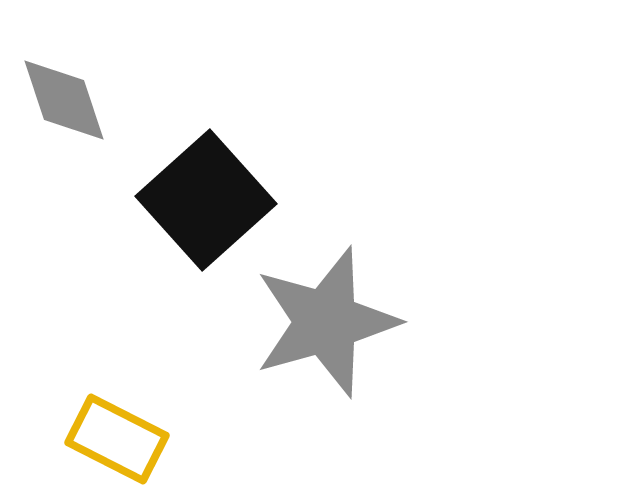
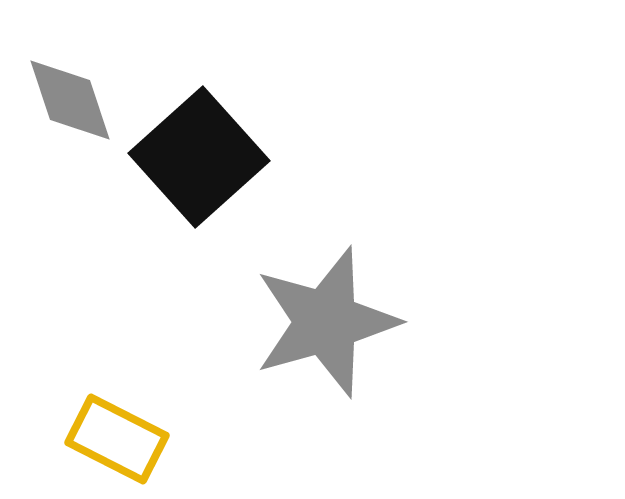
gray diamond: moved 6 px right
black square: moved 7 px left, 43 px up
